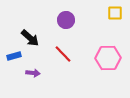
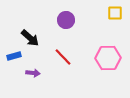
red line: moved 3 px down
